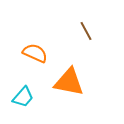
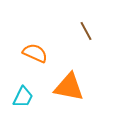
orange triangle: moved 5 px down
cyan trapezoid: rotated 15 degrees counterclockwise
